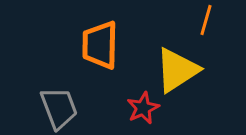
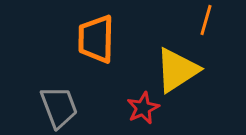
orange trapezoid: moved 4 px left, 6 px up
gray trapezoid: moved 1 px up
